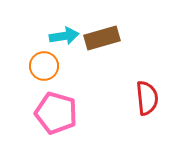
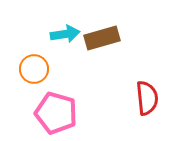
cyan arrow: moved 1 px right, 2 px up
orange circle: moved 10 px left, 3 px down
